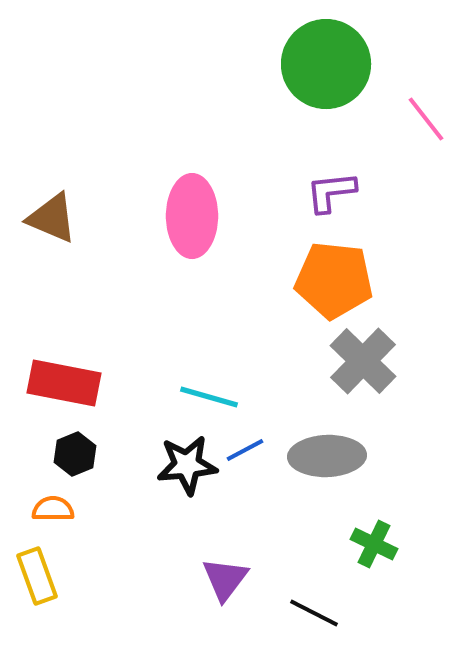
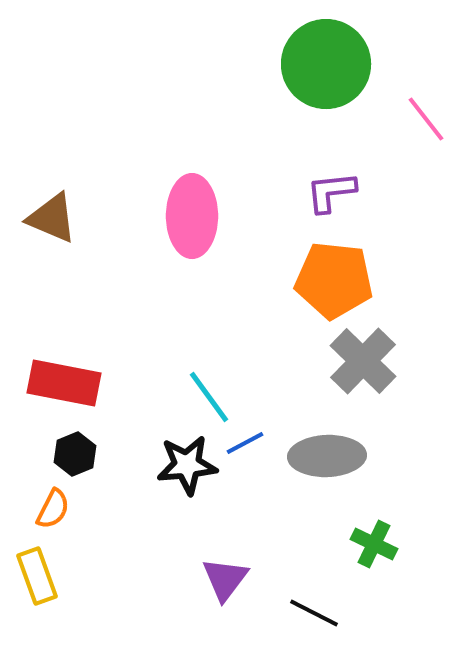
cyan line: rotated 38 degrees clockwise
blue line: moved 7 px up
orange semicircle: rotated 117 degrees clockwise
